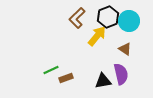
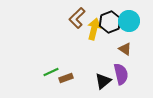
black hexagon: moved 2 px right, 5 px down
yellow arrow: moved 3 px left, 7 px up; rotated 25 degrees counterclockwise
green line: moved 2 px down
black triangle: rotated 30 degrees counterclockwise
